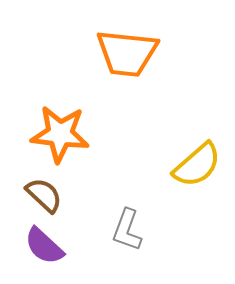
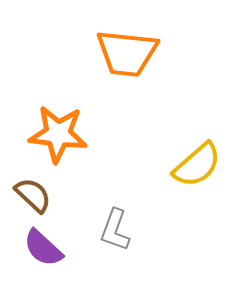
orange star: moved 2 px left
brown semicircle: moved 11 px left
gray L-shape: moved 12 px left
purple semicircle: moved 1 px left, 2 px down
